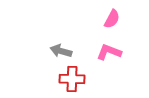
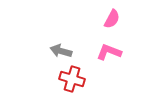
red cross: rotated 15 degrees clockwise
